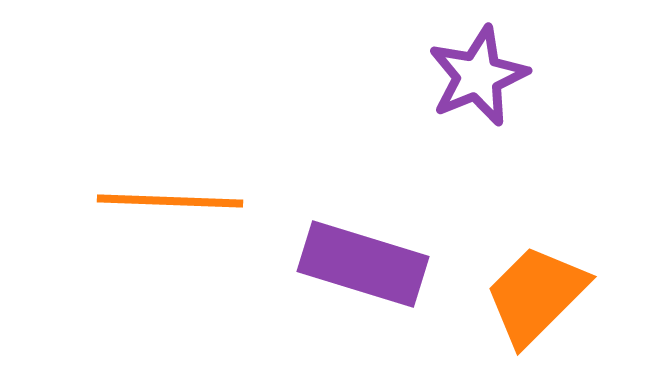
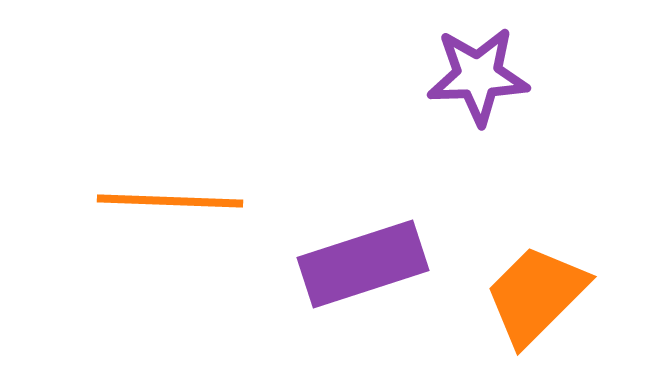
purple star: rotated 20 degrees clockwise
purple rectangle: rotated 35 degrees counterclockwise
